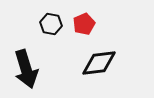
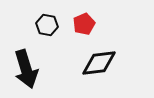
black hexagon: moved 4 px left, 1 px down
